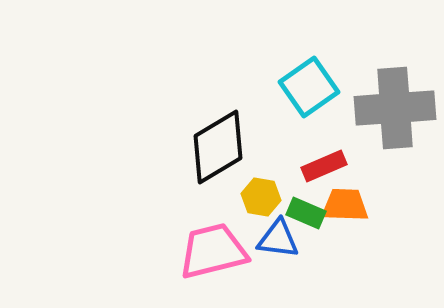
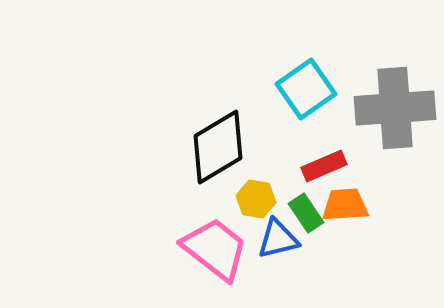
cyan square: moved 3 px left, 2 px down
yellow hexagon: moved 5 px left, 2 px down
orange trapezoid: rotated 6 degrees counterclockwise
green rectangle: rotated 33 degrees clockwise
blue triangle: rotated 21 degrees counterclockwise
pink trapezoid: moved 2 px right, 2 px up; rotated 52 degrees clockwise
